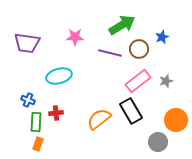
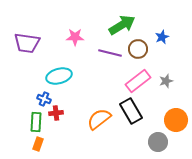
brown circle: moved 1 px left
blue cross: moved 16 px right, 1 px up
